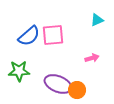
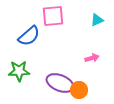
pink square: moved 19 px up
purple ellipse: moved 2 px right, 1 px up
orange circle: moved 2 px right
